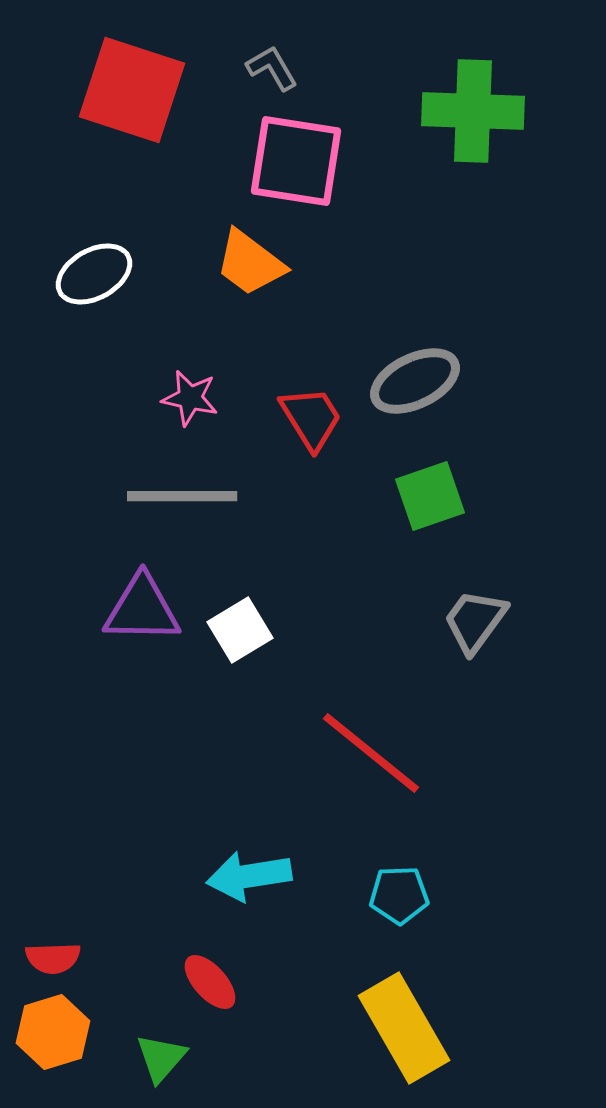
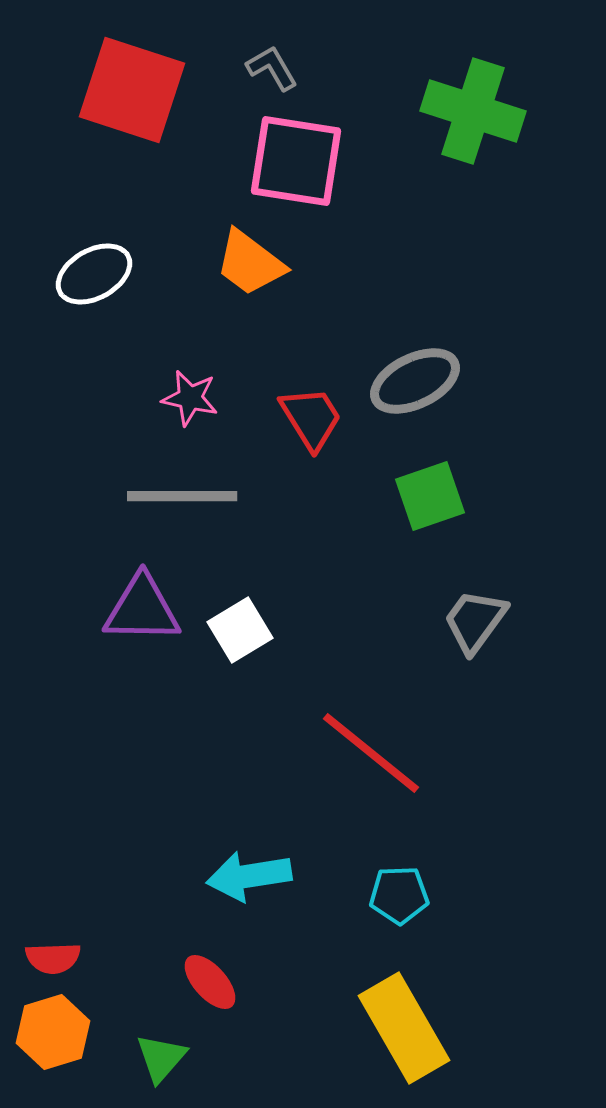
green cross: rotated 16 degrees clockwise
